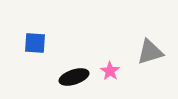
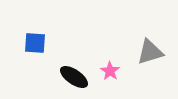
black ellipse: rotated 52 degrees clockwise
